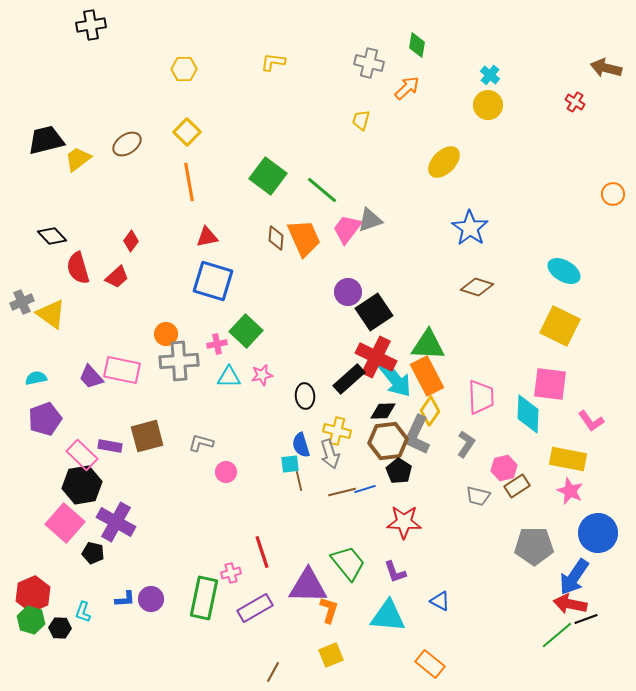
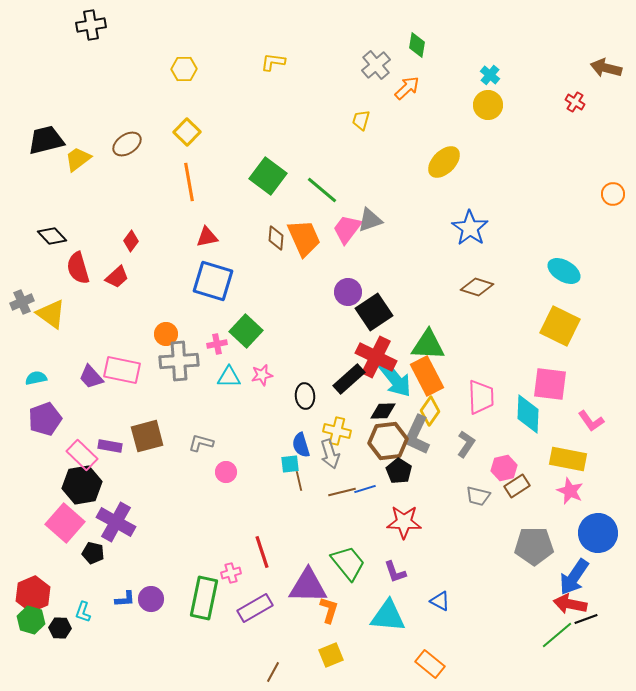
gray cross at (369, 63): moved 7 px right, 2 px down; rotated 36 degrees clockwise
